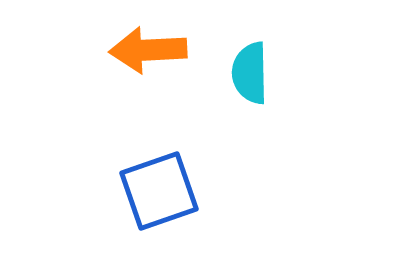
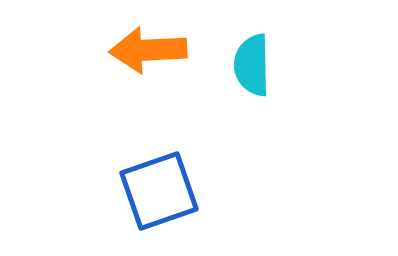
cyan semicircle: moved 2 px right, 8 px up
